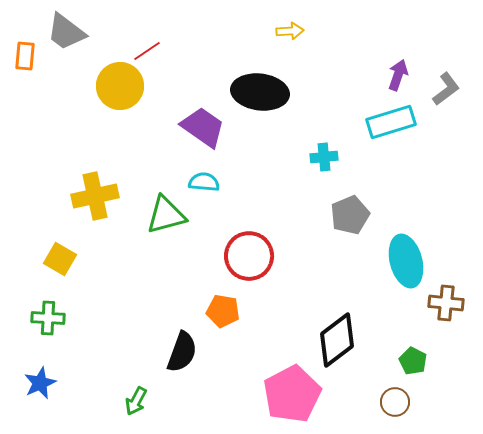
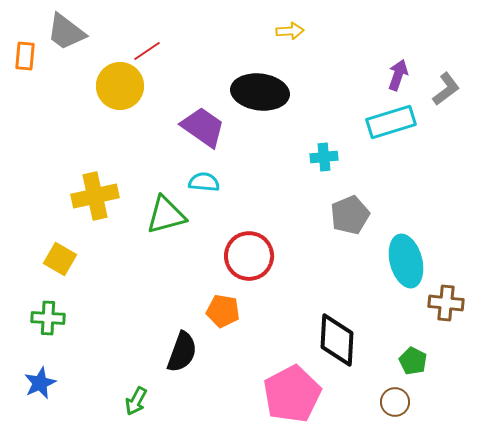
black diamond: rotated 50 degrees counterclockwise
